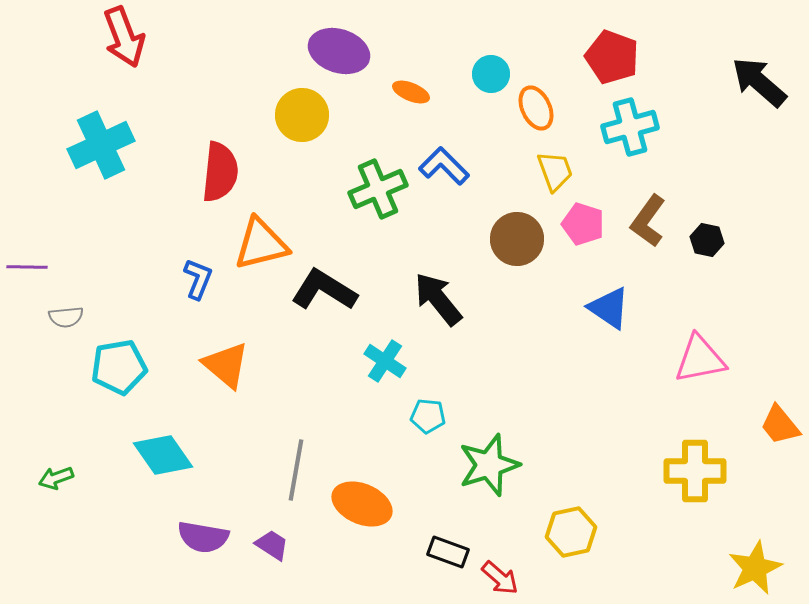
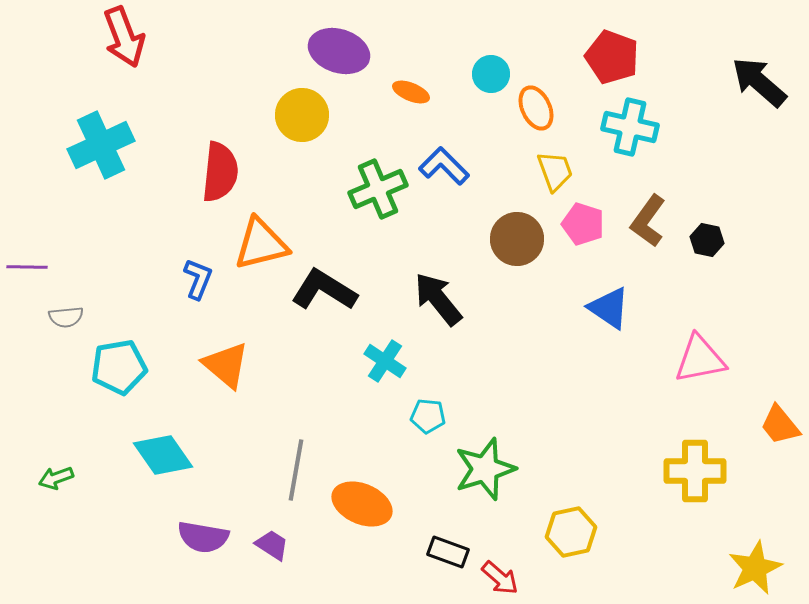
cyan cross at (630, 127): rotated 28 degrees clockwise
green star at (489, 465): moved 4 px left, 4 px down
